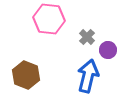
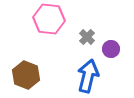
purple circle: moved 3 px right, 1 px up
